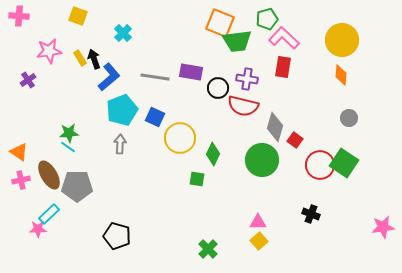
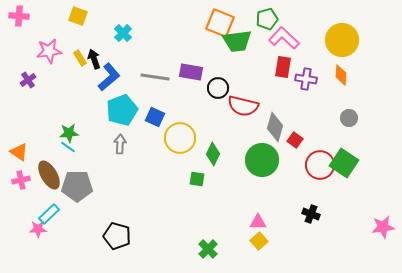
purple cross at (247, 79): moved 59 px right
